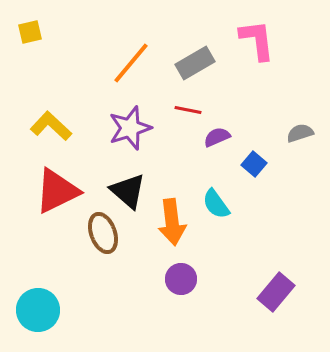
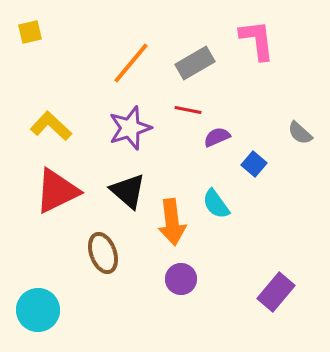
gray semicircle: rotated 120 degrees counterclockwise
brown ellipse: moved 20 px down
